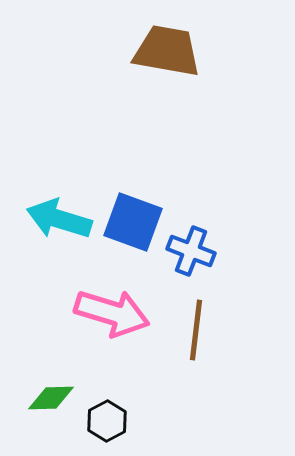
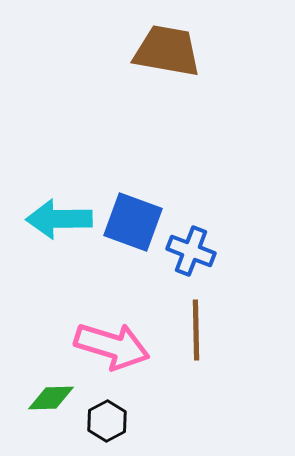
cyan arrow: rotated 18 degrees counterclockwise
pink arrow: moved 33 px down
brown line: rotated 8 degrees counterclockwise
